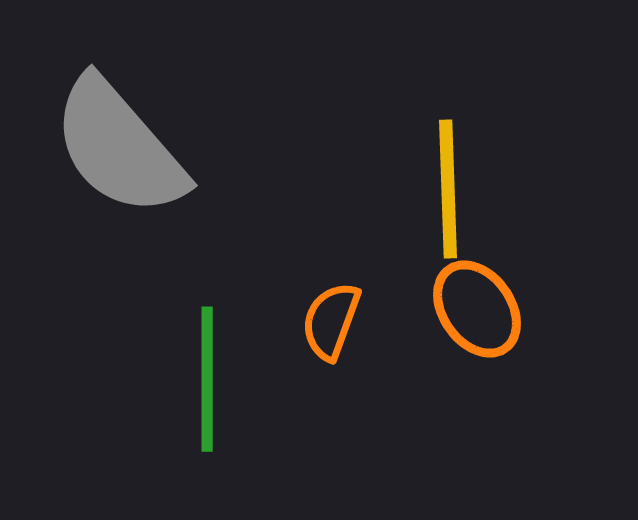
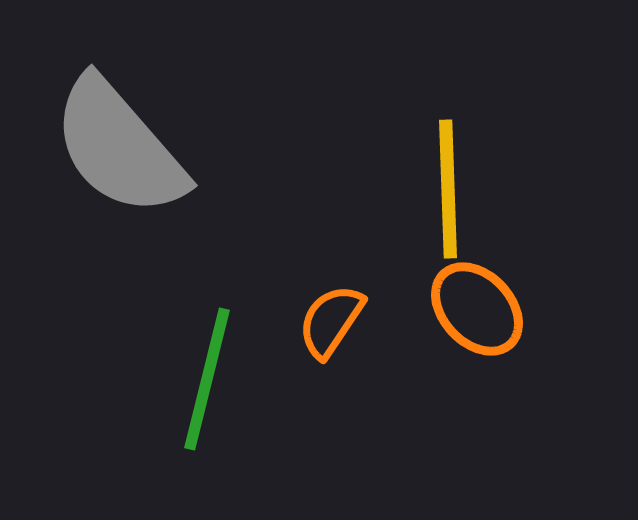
orange ellipse: rotated 8 degrees counterclockwise
orange semicircle: rotated 14 degrees clockwise
green line: rotated 14 degrees clockwise
